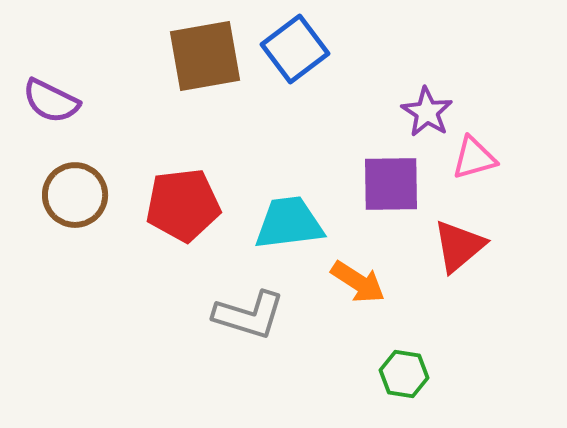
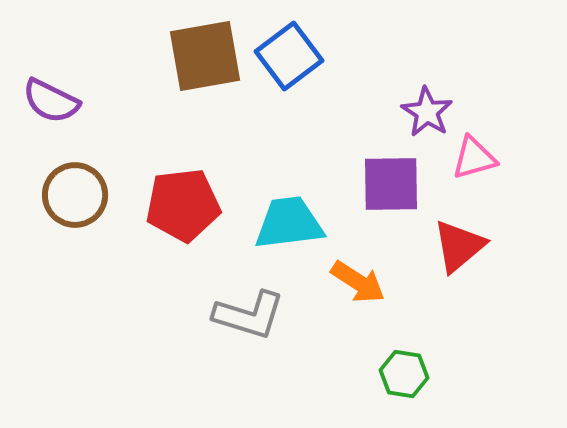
blue square: moved 6 px left, 7 px down
